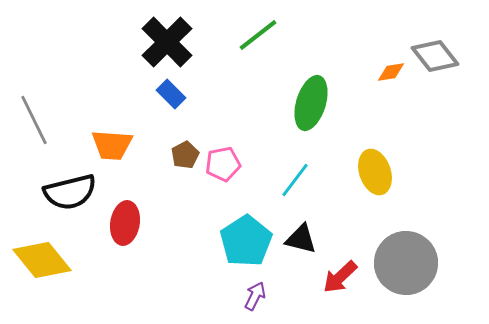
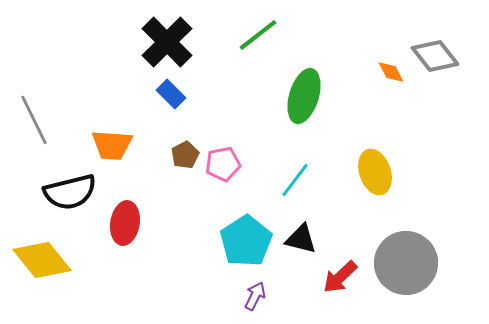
orange diamond: rotated 72 degrees clockwise
green ellipse: moved 7 px left, 7 px up
